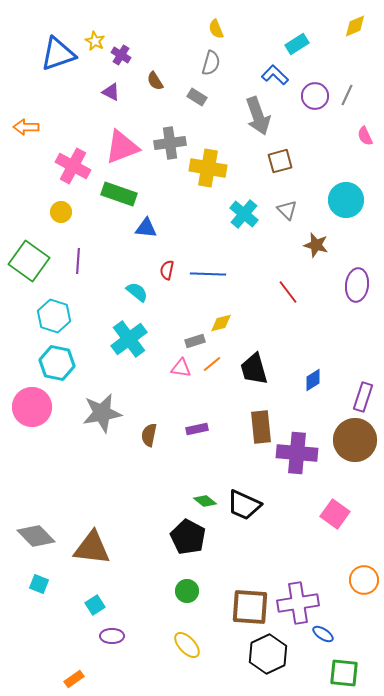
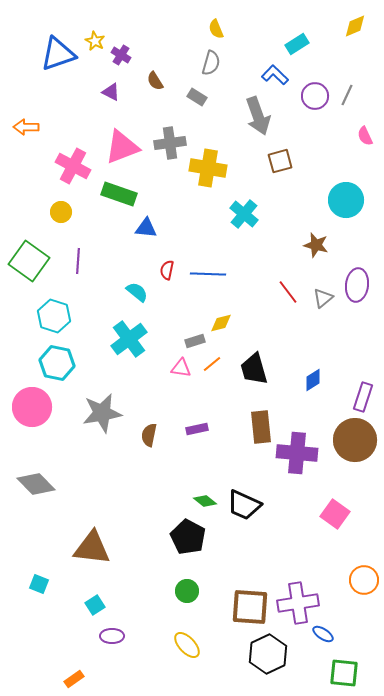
gray triangle at (287, 210): moved 36 px right, 88 px down; rotated 35 degrees clockwise
gray diamond at (36, 536): moved 52 px up
